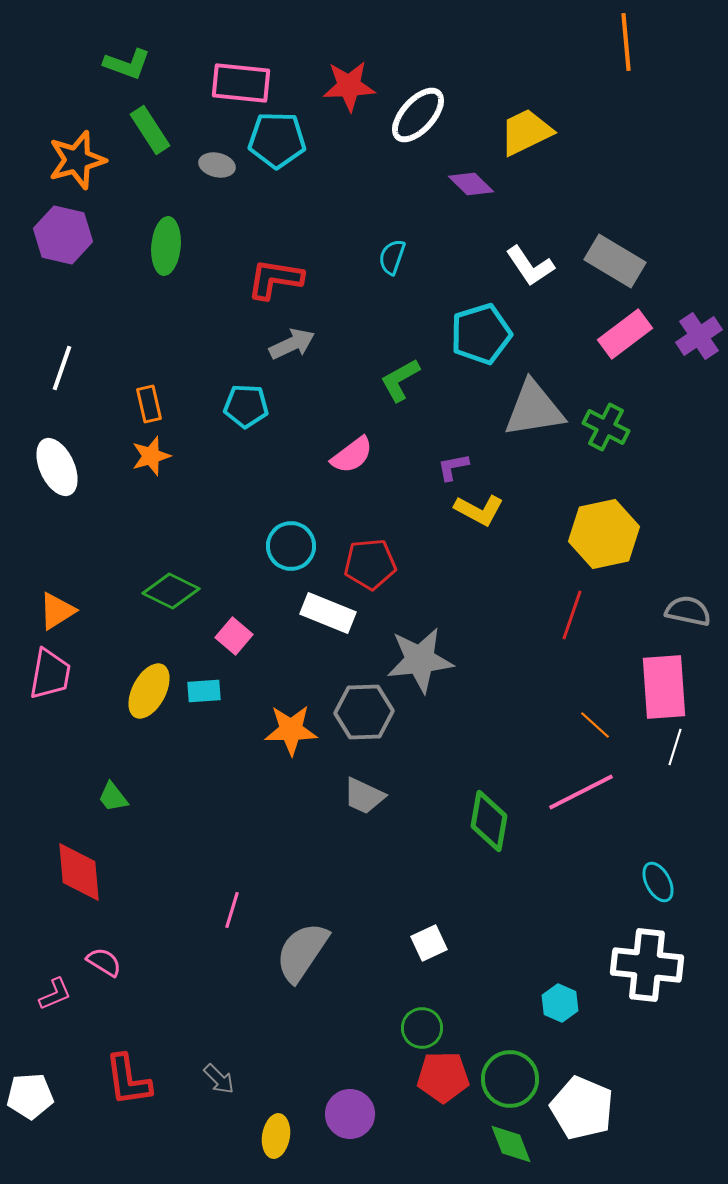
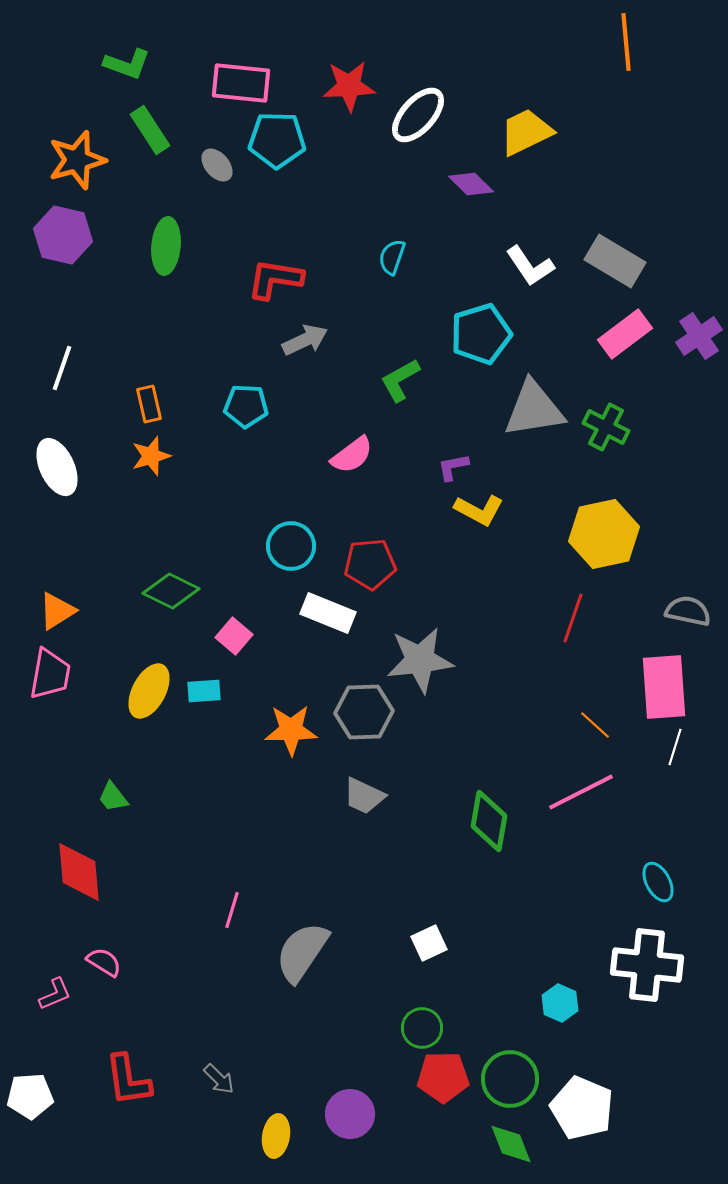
gray ellipse at (217, 165): rotated 36 degrees clockwise
gray arrow at (292, 344): moved 13 px right, 4 px up
red line at (572, 615): moved 1 px right, 3 px down
